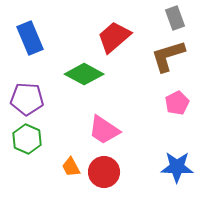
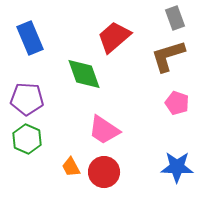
green diamond: rotated 42 degrees clockwise
pink pentagon: rotated 25 degrees counterclockwise
